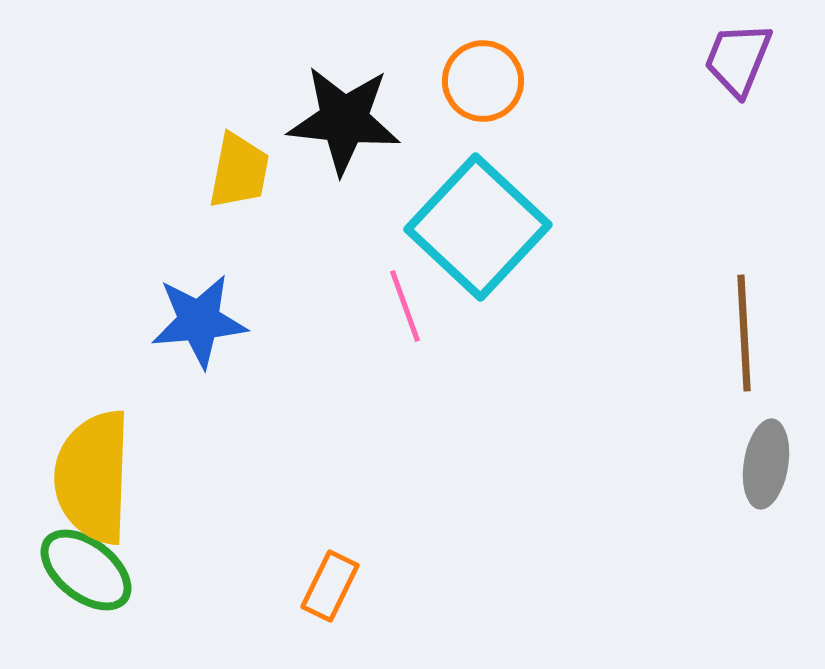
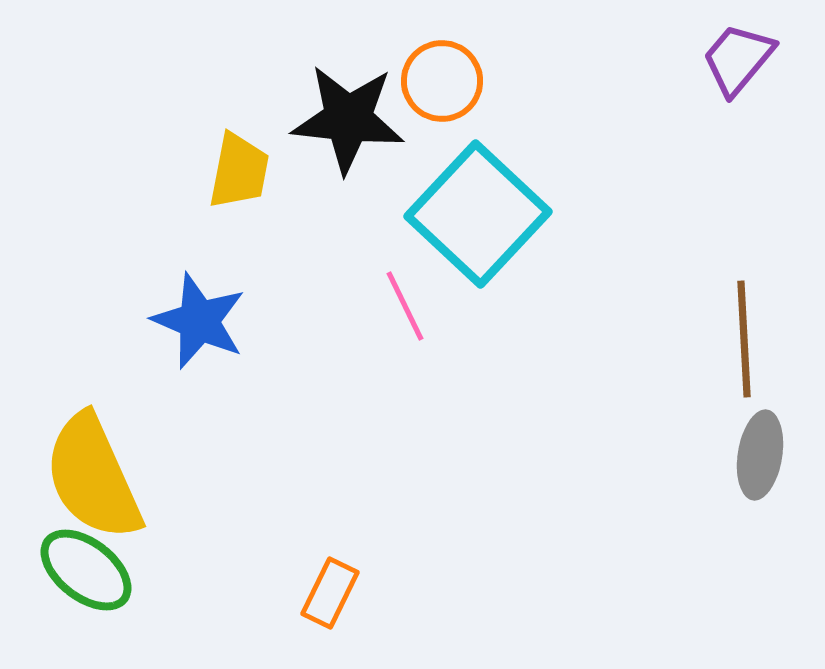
purple trapezoid: rotated 18 degrees clockwise
orange circle: moved 41 px left
black star: moved 4 px right, 1 px up
cyan square: moved 13 px up
pink line: rotated 6 degrees counterclockwise
blue star: rotated 28 degrees clockwise
brown line: moved 6 px down
gray ellipse: moved 6 px left, 9 px up
yellow semicircle: rotated 26 degrees counterclockwise
orange rectangle: moved 7 px down
